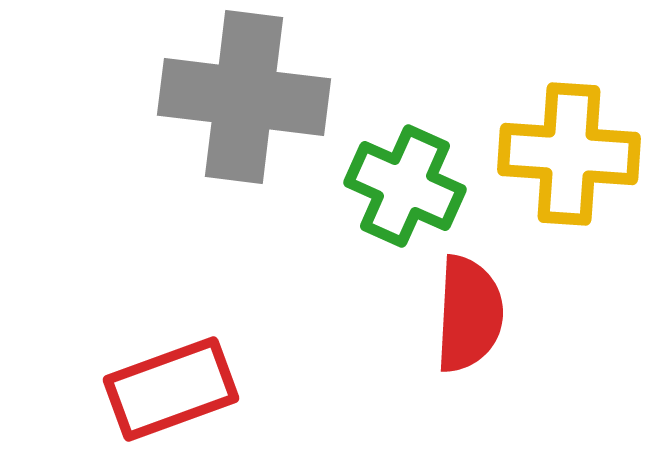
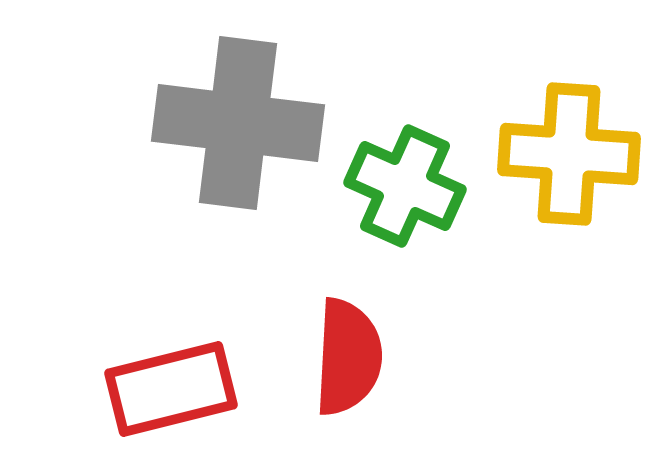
gray cross: moved 6 px left, 26 px down
red semicircle: moved 121 px left, 43 px down
red rectangle: rotated 6 degrees clockwise
